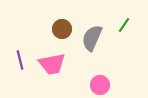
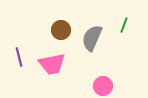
green line: rotated 14 degrees counterclockwise
brown circle: moved 1 px left, 1 px down
purple line: moved 1 px left, 3 px up
pink circle: moved 3 px right, 1 px down
